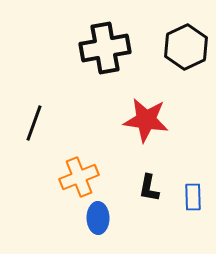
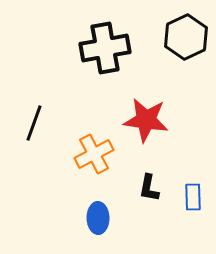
black hexagon: moved 10 px up
orange cross: moved 15 px right, 23 px up; rotated 6 degrees counterclockwise
